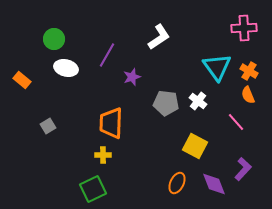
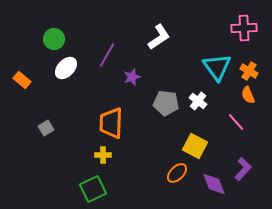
white ellipse: rotated 60 degrees counterclockwise
gray square: moved 2 px left, 2 px down
orange ellipse: moved 10 px up; rotated 20 degrees clockwise
